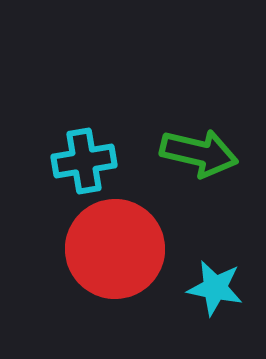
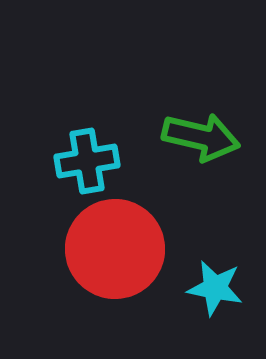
green arrow: moved 2 px right, 16 px up
cyan cross: moved 3 px right
